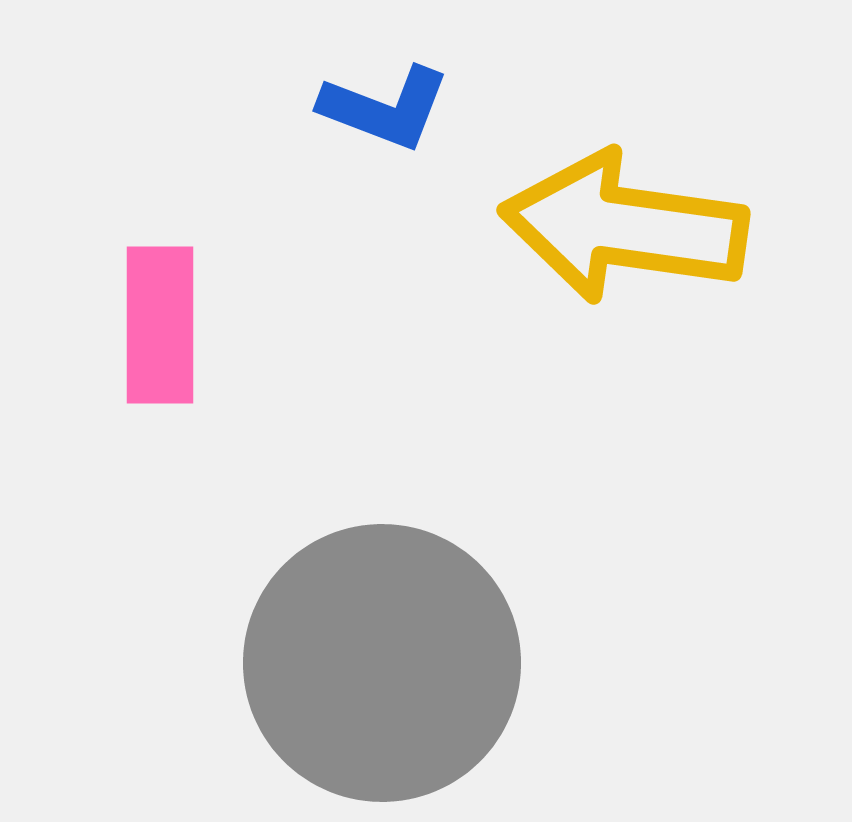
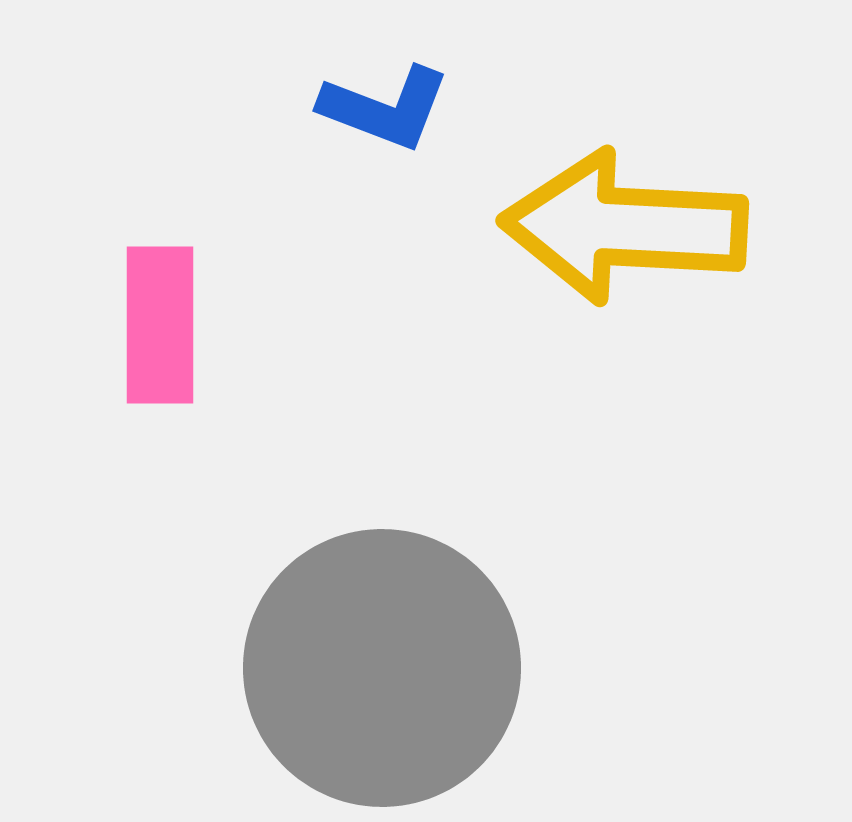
yellow arrow: rotated 5 degrees counterclockwise
gray circle: moved 5 px down
